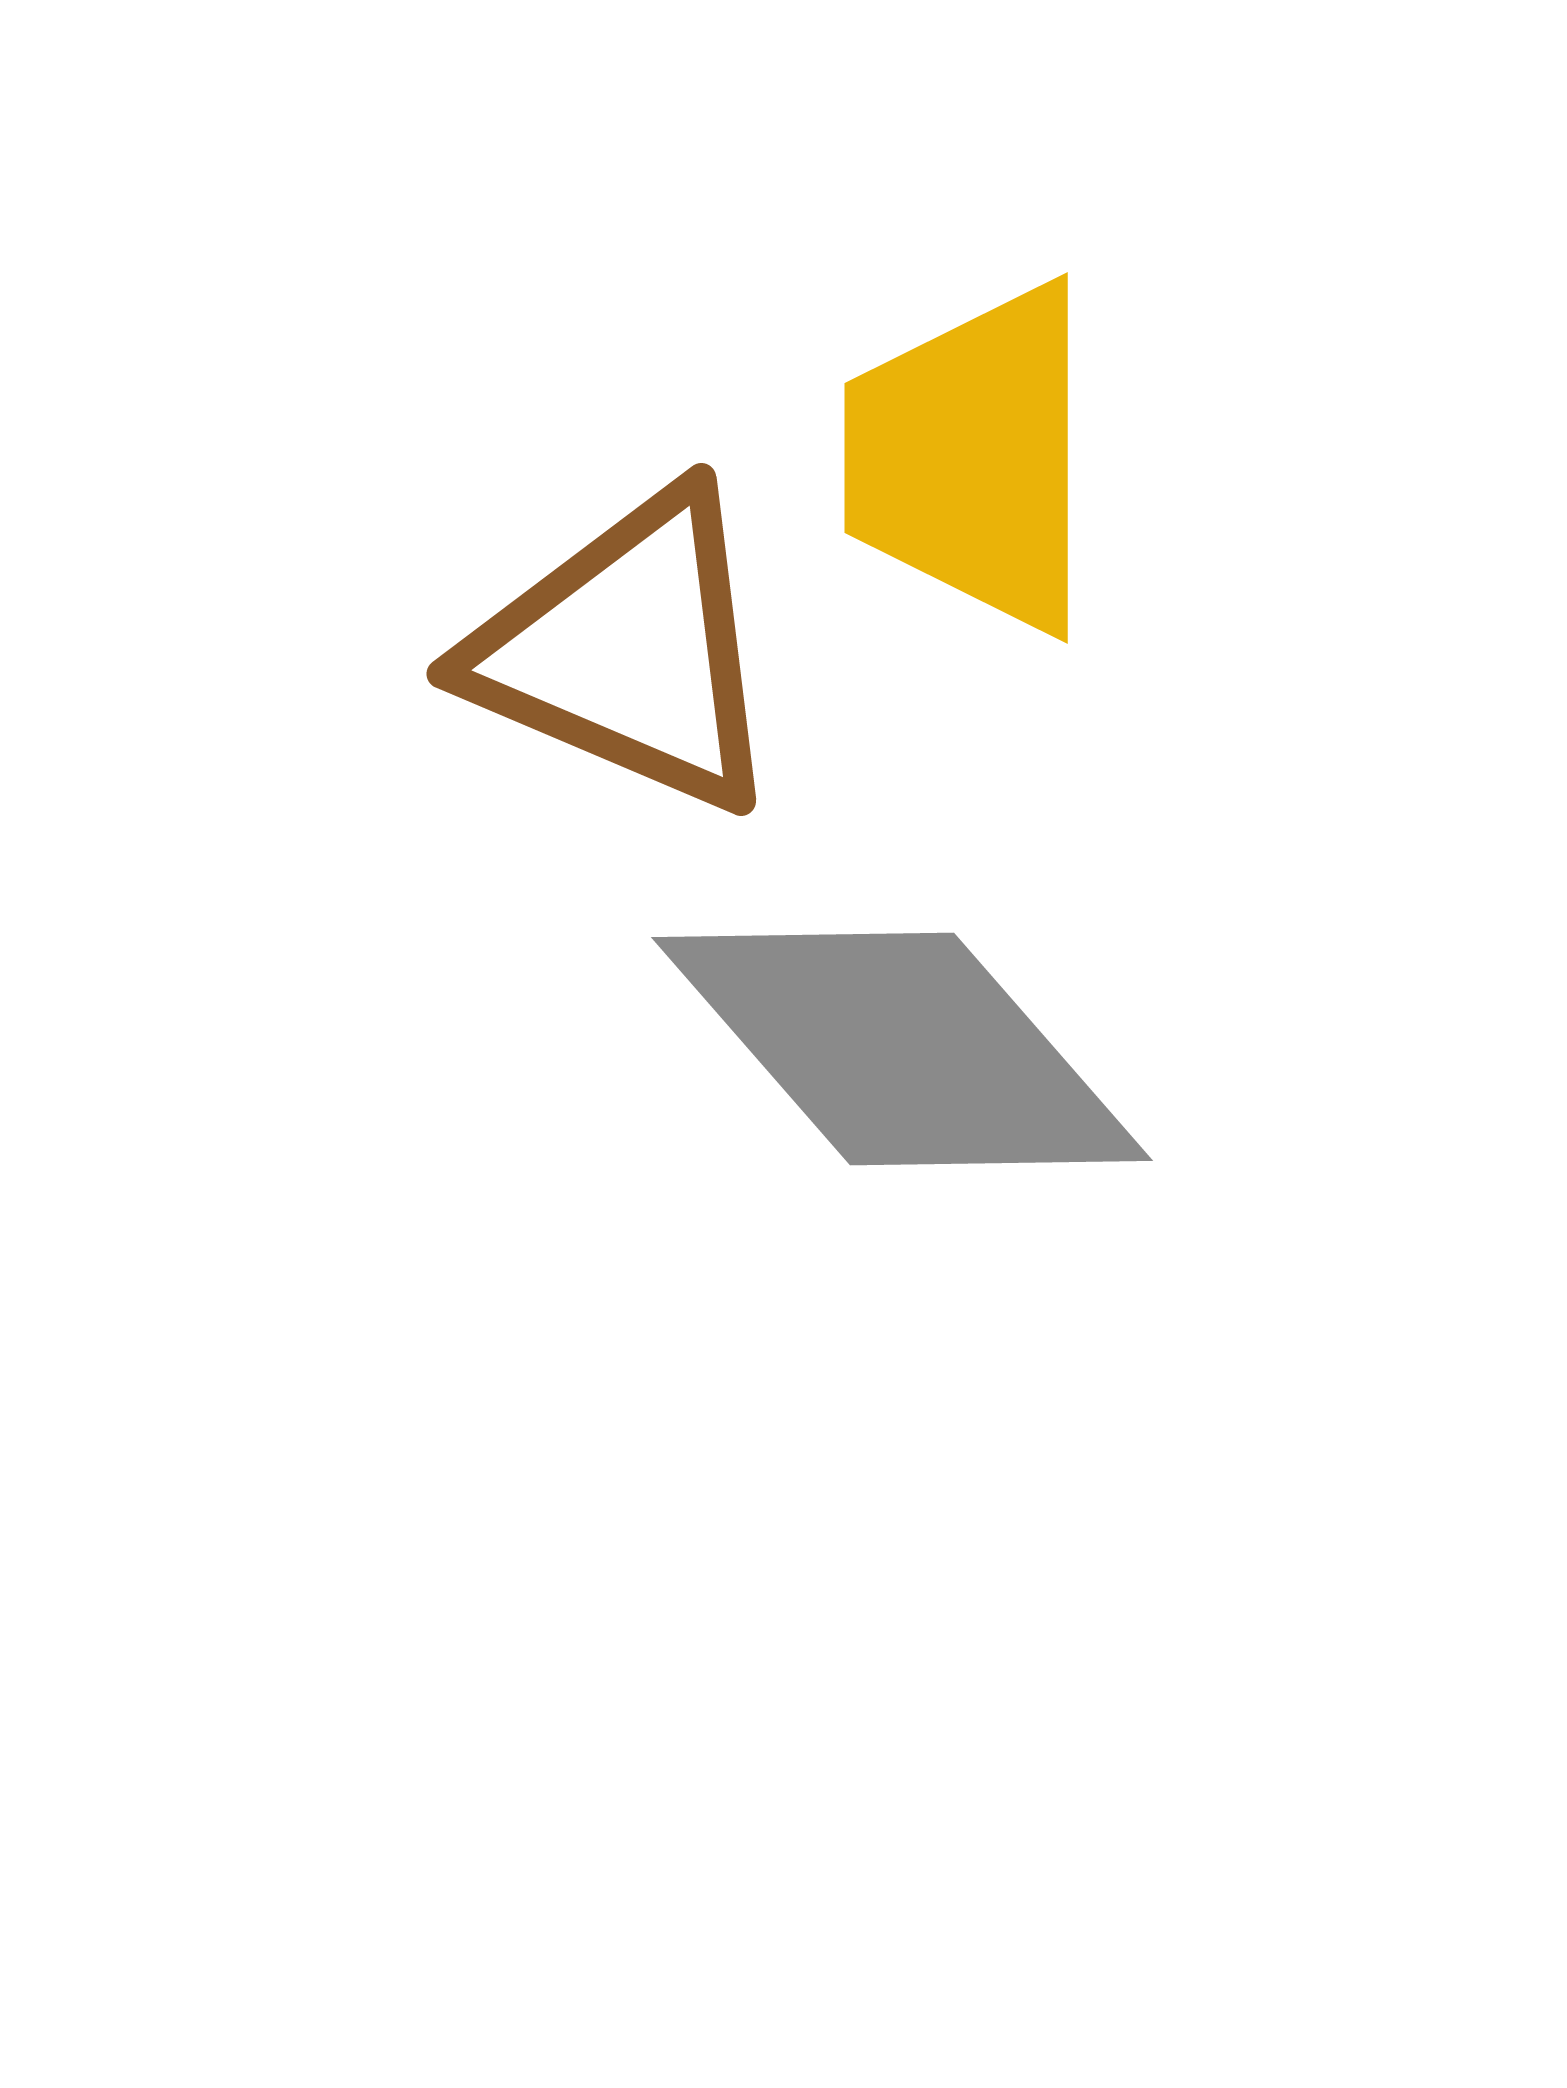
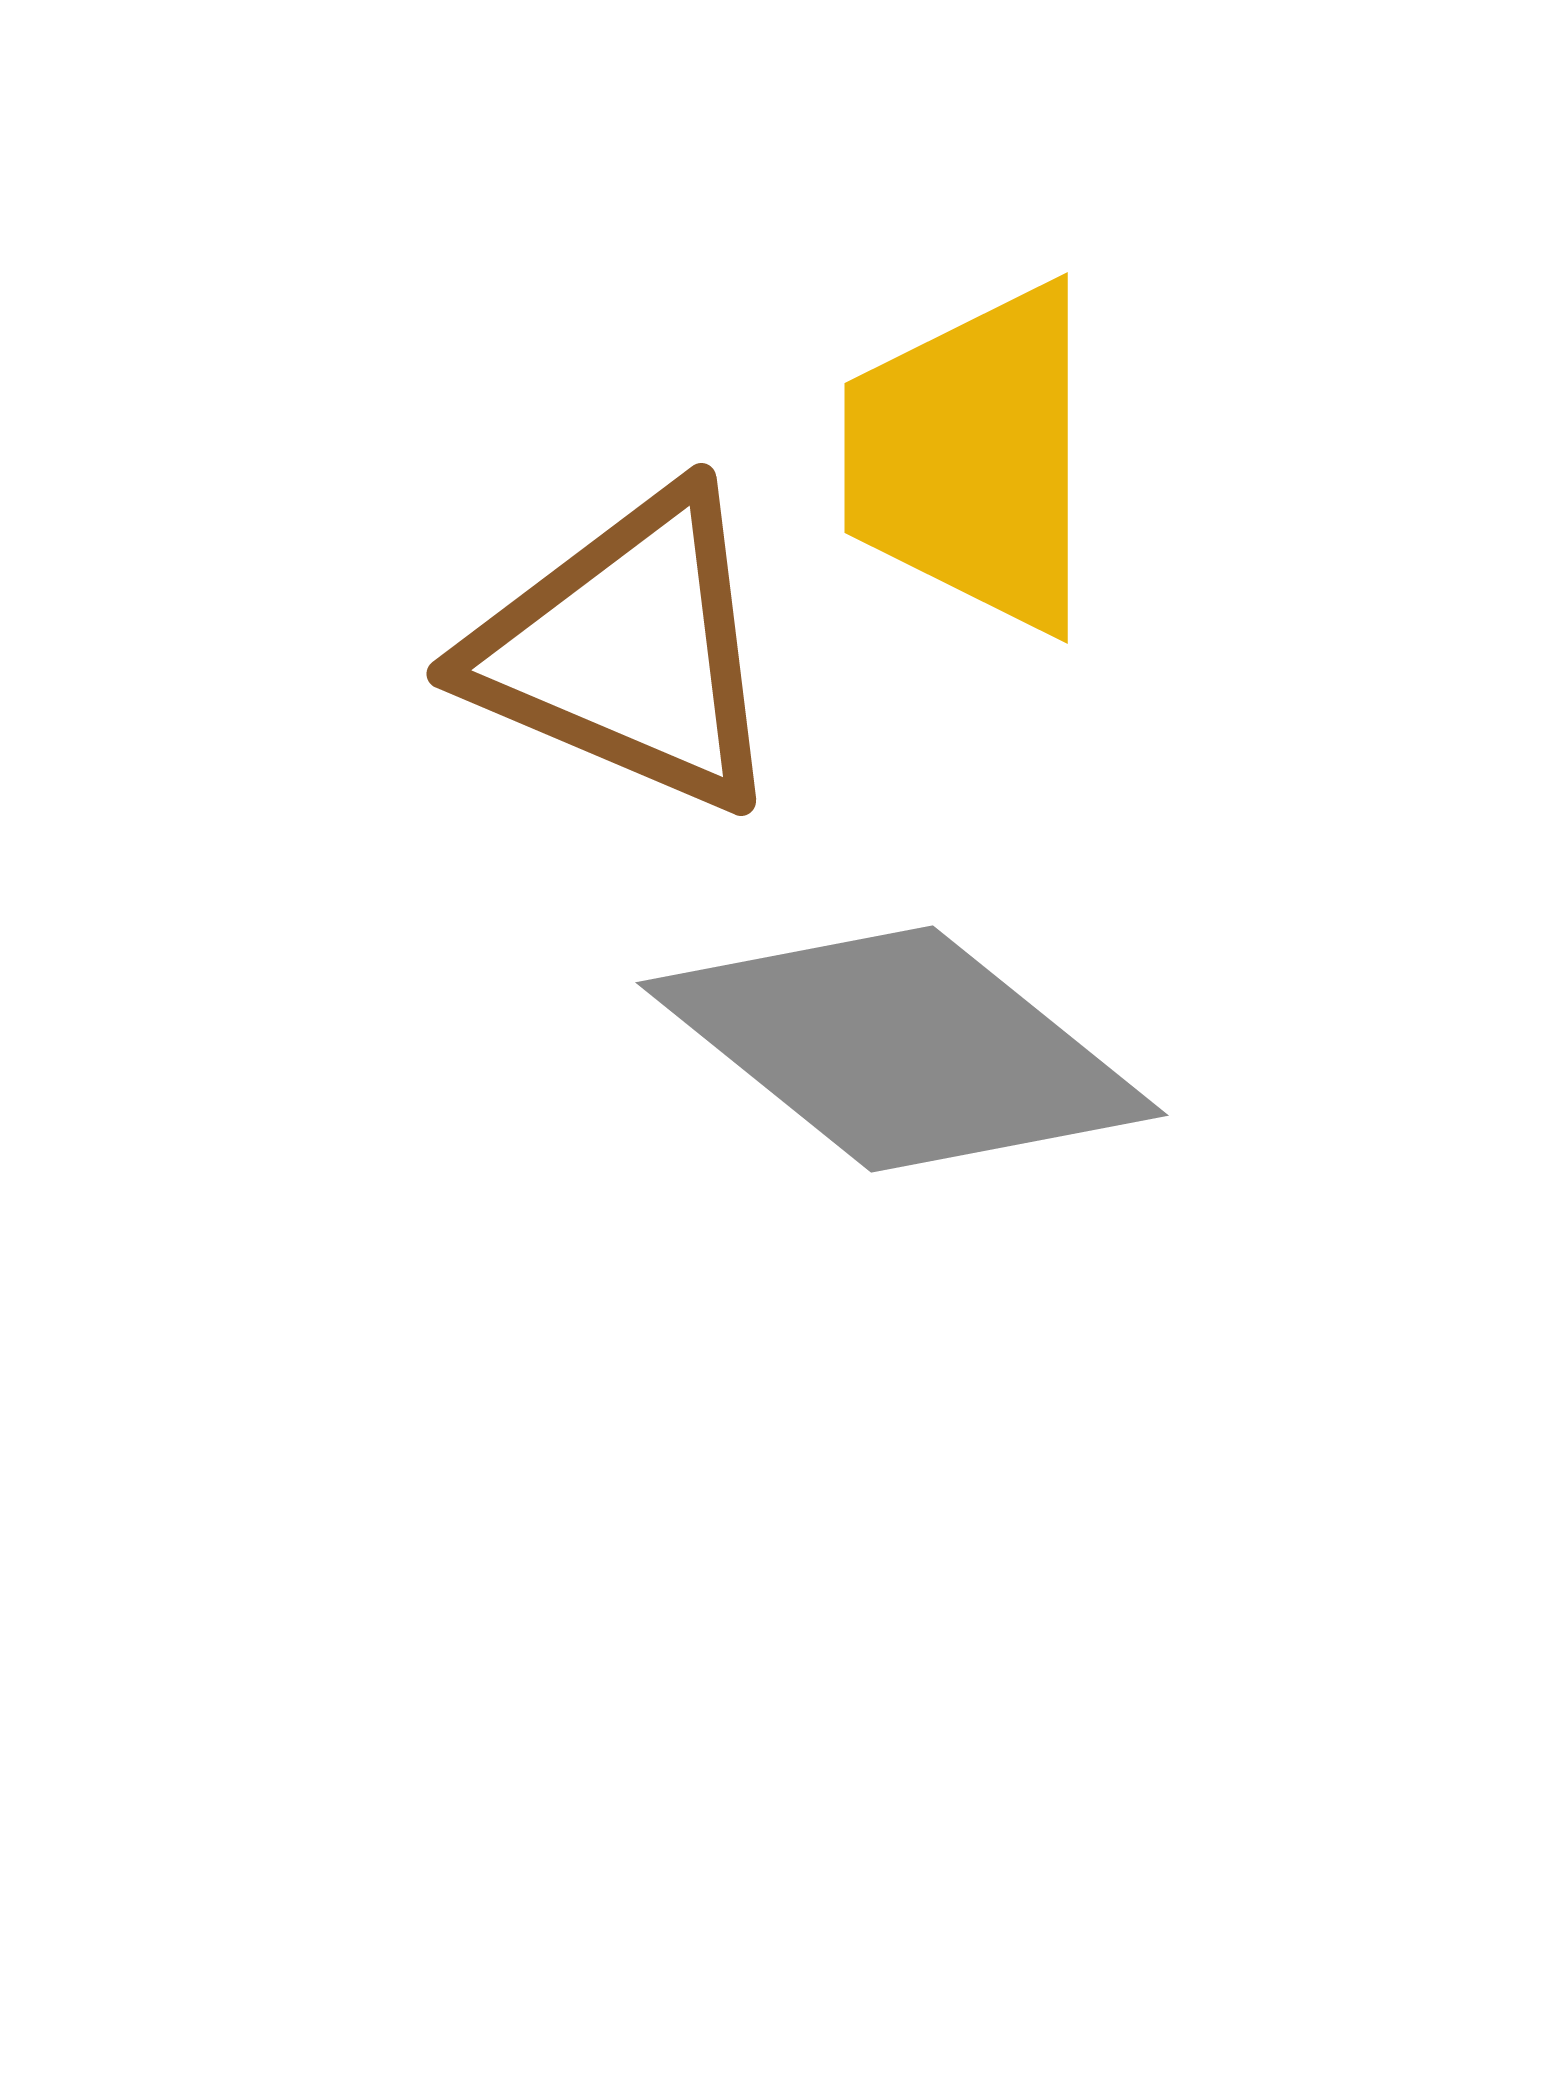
gray diamond: rotated 10 degrees counterclockwise
